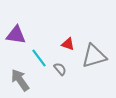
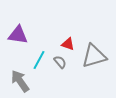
purple triangle: moved 2 px right
cyan line: moved 2 px down; rotated 66 degrees clockwise
gray semicircle: moved 7 px up
gray arrow: moved 1 px down
